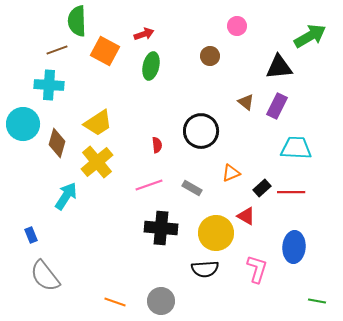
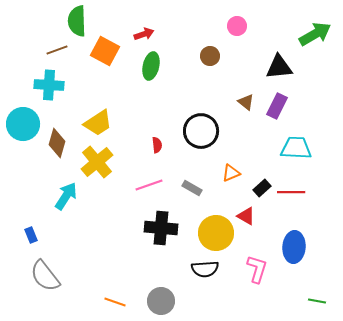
green arrow: moved 5 px right, 2 px up
